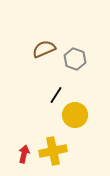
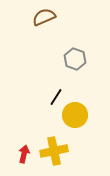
brown semicircle: moved 32 px up
black line: moved 2 px down
yellow cross: moved 1 px right
